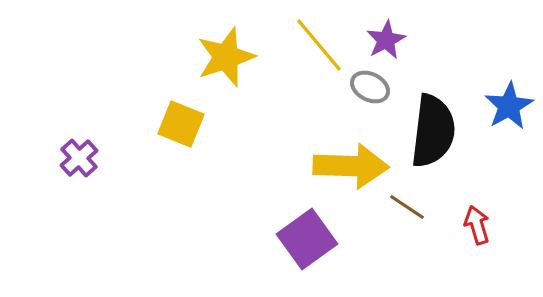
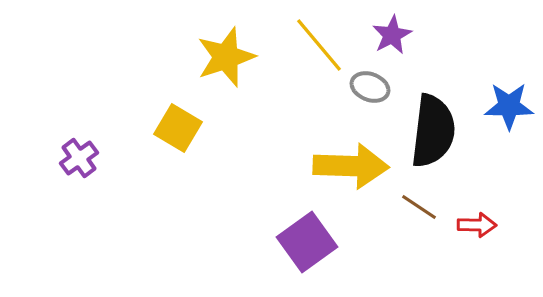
purple star: moved 6 px right, 5 px up
gray ellipse: rotated 6 degrees counterclockwise
blue star: rotated 30 degrees clockwise
yellow square: moved 3 px left, 4 px down; rotated 9 degrees clockwise
purple cross: rotated 6 degrees clockwise
brown line: moved 12 px right
red arrow: rotated 108 degrees clockwise
purple square: moved 3 px down
